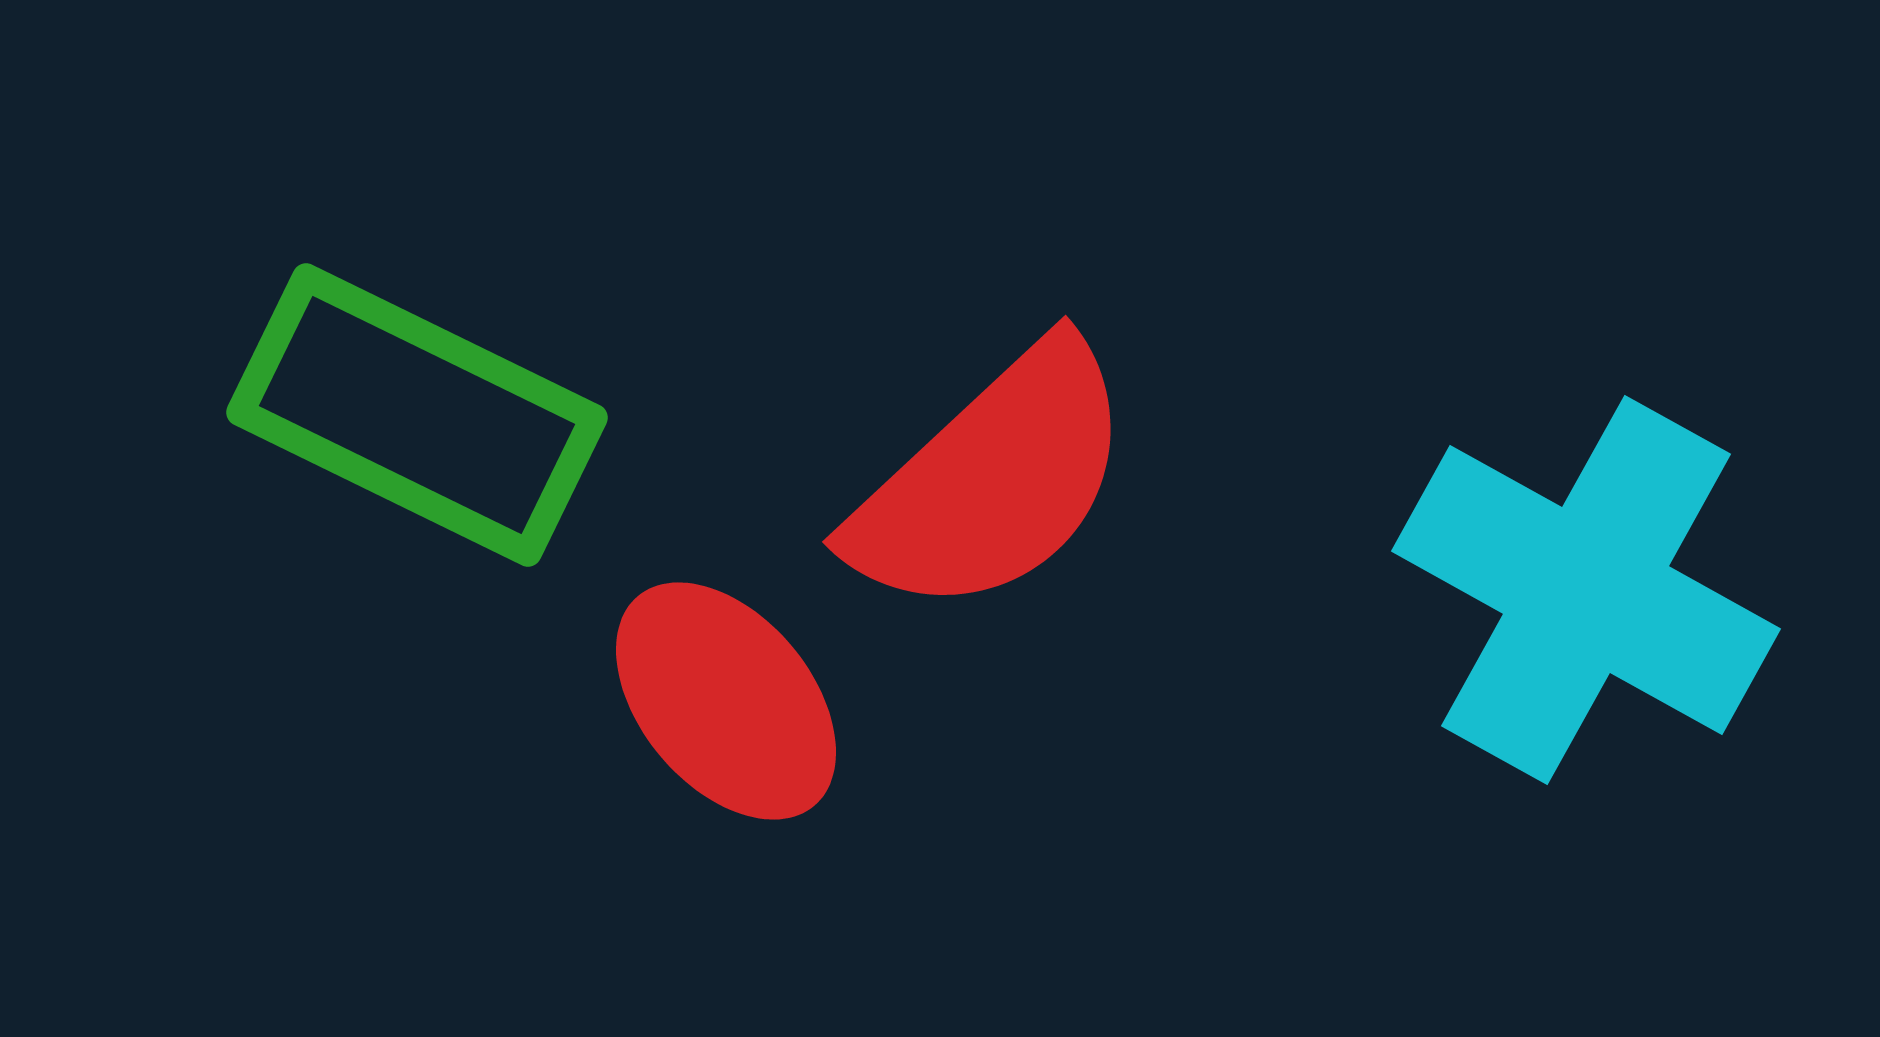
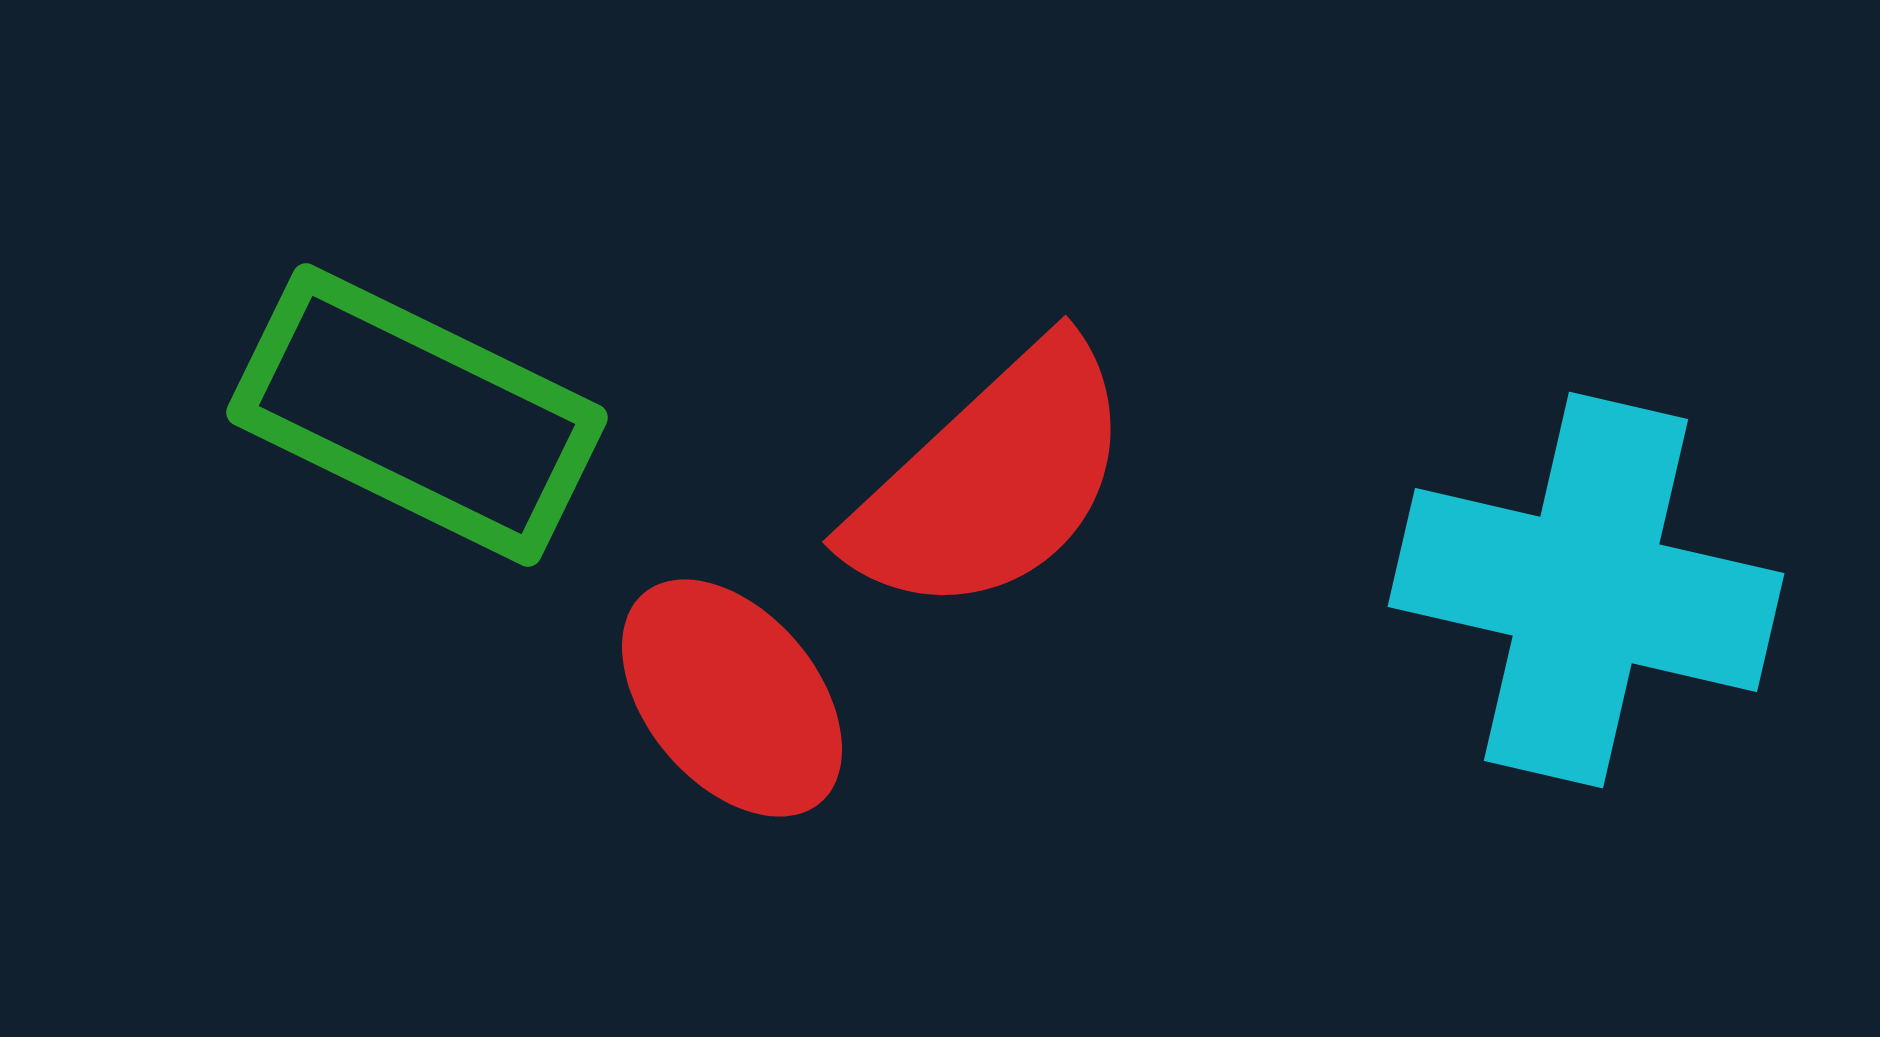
cyan cross: rotated 16 degrees counterclockwise
red ellipse: moved 6 px right, 3 px up
